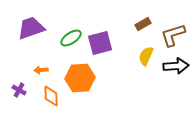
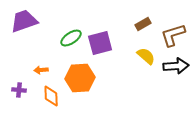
purple trapezoid: moved 7 px left, 7 px up
yellow semicircle: rotated 108 degrees clockwise
purple cross: rotated 24 degrees counterclockwise
